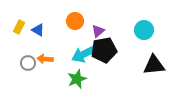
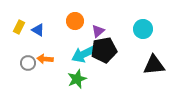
cyan circle: moved 1 px left, 1 px up
